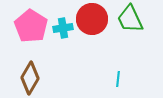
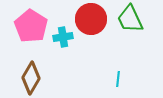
red circle: moved 1 px left
cyan cross: moved 9 px down
brown diamond: moved 1 px right
